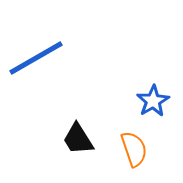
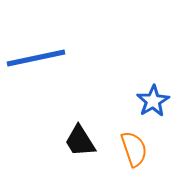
blue line: rotated 18 degrees clockwise
black trapezoid: moved 2 px right, 2 px down
